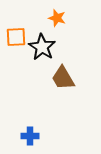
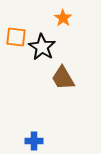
orange star: moved 6 px right; rotated 18 degrees clockwise
orange square: rotated 10 degrees clockwise
blue cross: moved 4 px right, 5 px down
